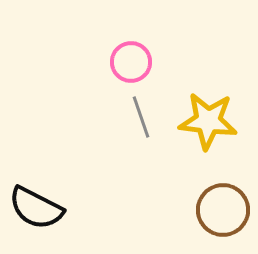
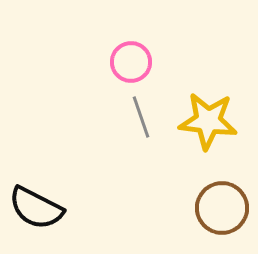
brown circle: moved 1 px left, 2 px up
